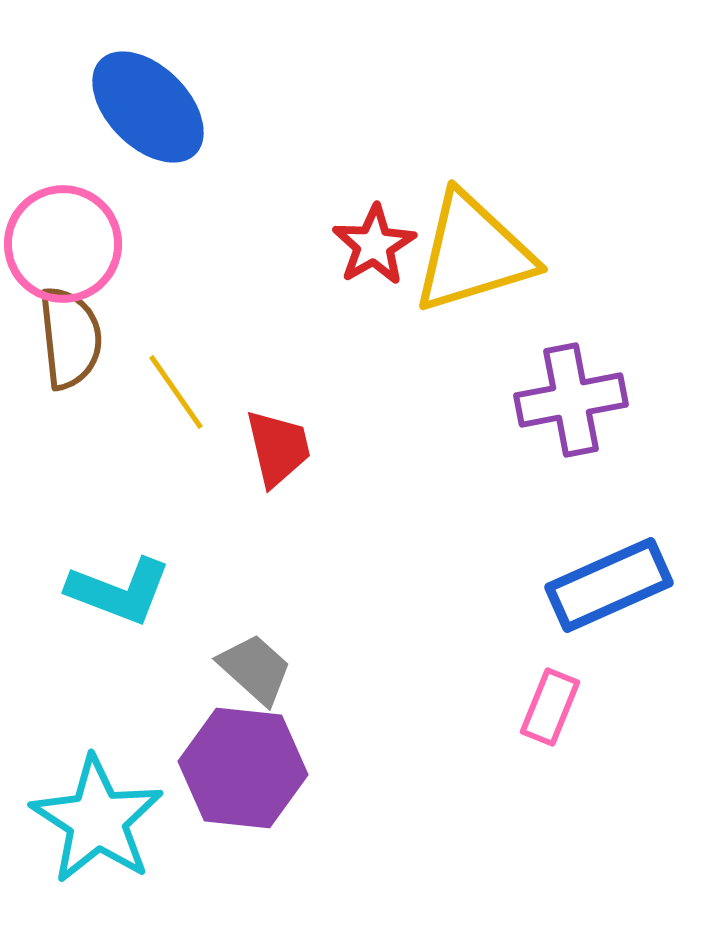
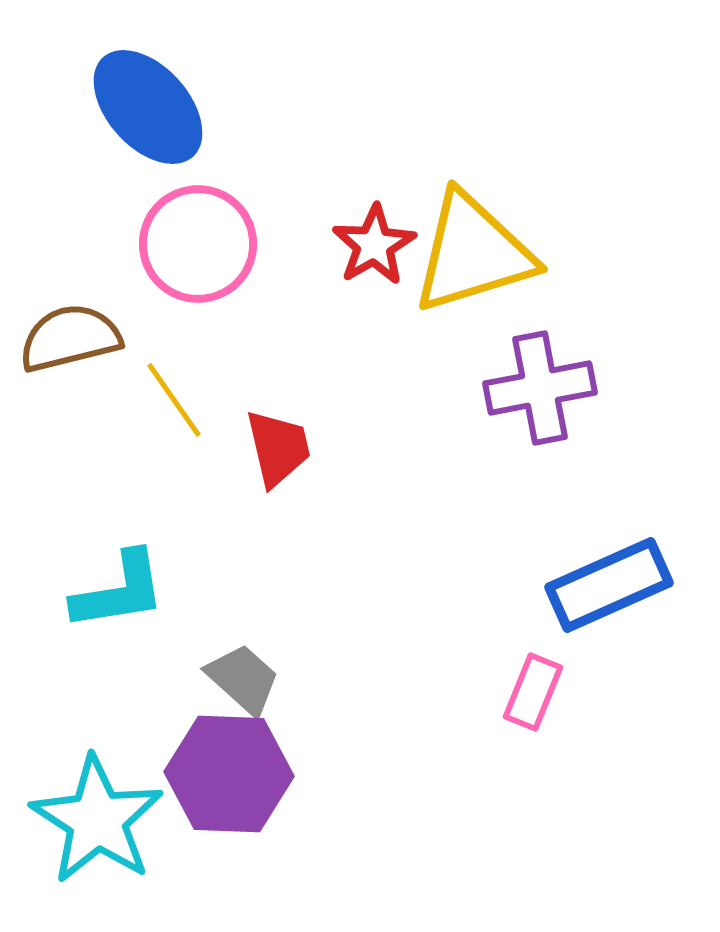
blue ellipse: rotated 3 degrees clockwise
pink circle: moved 135 px right
brown semicircle: rotated 98 degrees counterclockwise
yellow line: moved 2 px left, 8 px down
purple cross: moved 31 px left, 12 px up
cyan L-shape: rotated 30 degrees counterclockwise
gray trapezoid: moved 12 px left, 10 px down
pink rectangle: moved 17 px left, 15 px up
purple hexagon: moved 14 px left, 6 px down; rotated 4 degrees counterclockwise
